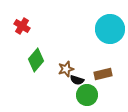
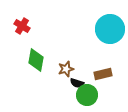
green diamond: rotated 30 degrees counterclockwise
black semicircle: moved 3 px down
